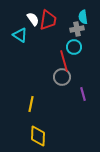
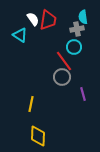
red line: rotated 20 degrees counterclockwise
